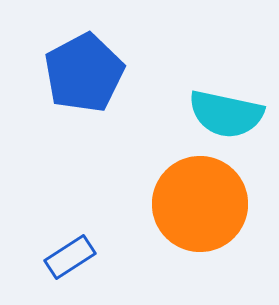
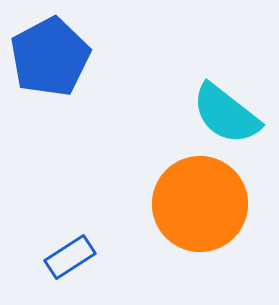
blue pentagon: moved 34 px left, 16 px up
cyan semicircle: rotated 26 degrees clockwise
